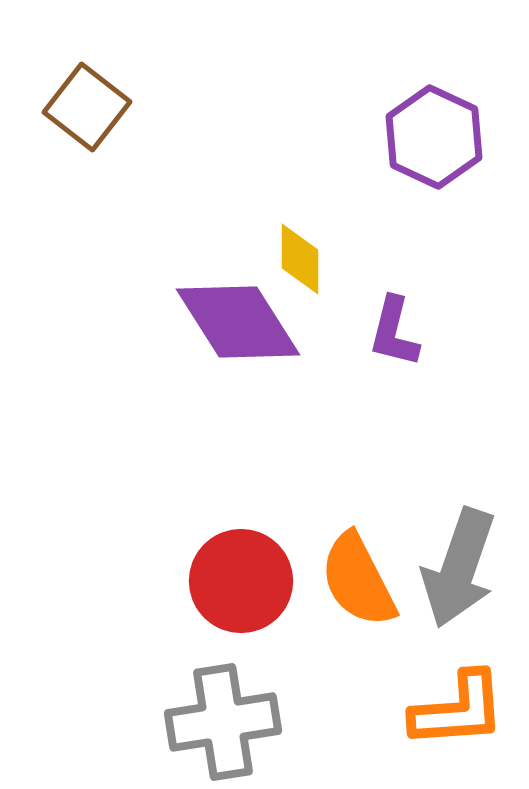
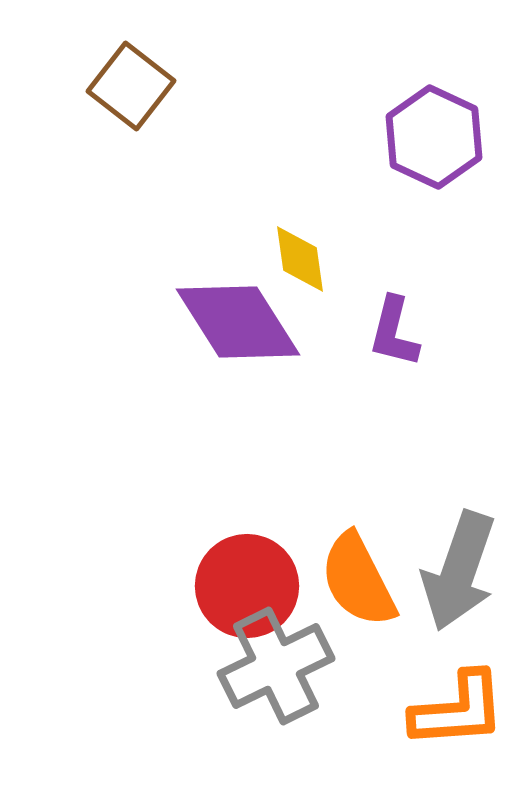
brown square: moved 44 px right, 21 px up
yellow diamond: rotated 8 degrees counterclockwise
gray arrow: moved 3 px down
red circle: moved 6 px right, 5 px down
gray cross: moved 53 px right, 56 px up; rotated 17 degrees counterclockwise
